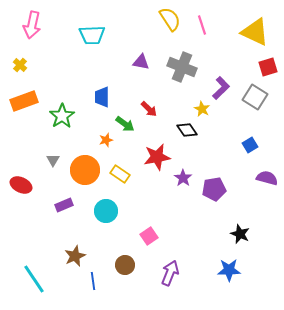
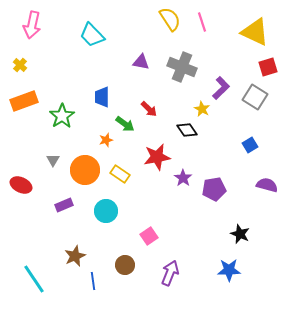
pink line: moved 3 px up
cyan trapezoid: rotated 48 degrees clockwise
purple semicircle: moved 7 px down
